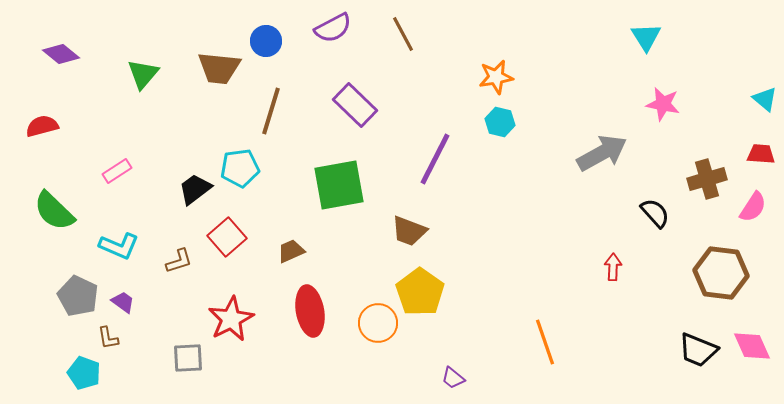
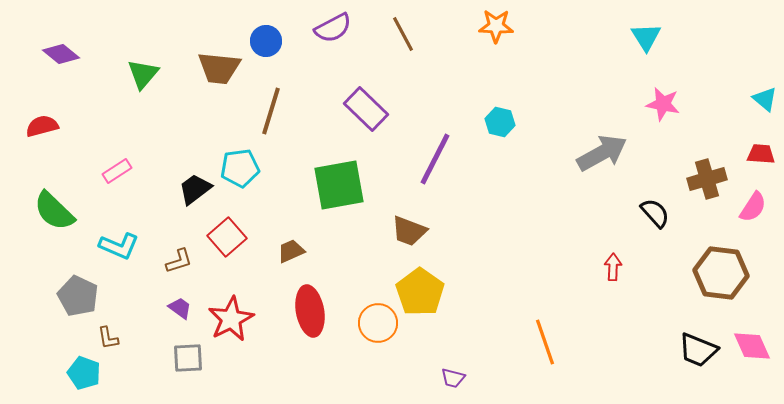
orange star at (496, 77): moved 51 px up; rotated 12 degrees clockwise
purple rectangle at (355, 105): moved 11 px right, 4 px down
purple trapezoid at (123, 302): moved 57 px right, 6 px down
purple trapezoid at (453, 378): rotated 25 degrees counterclockwise
